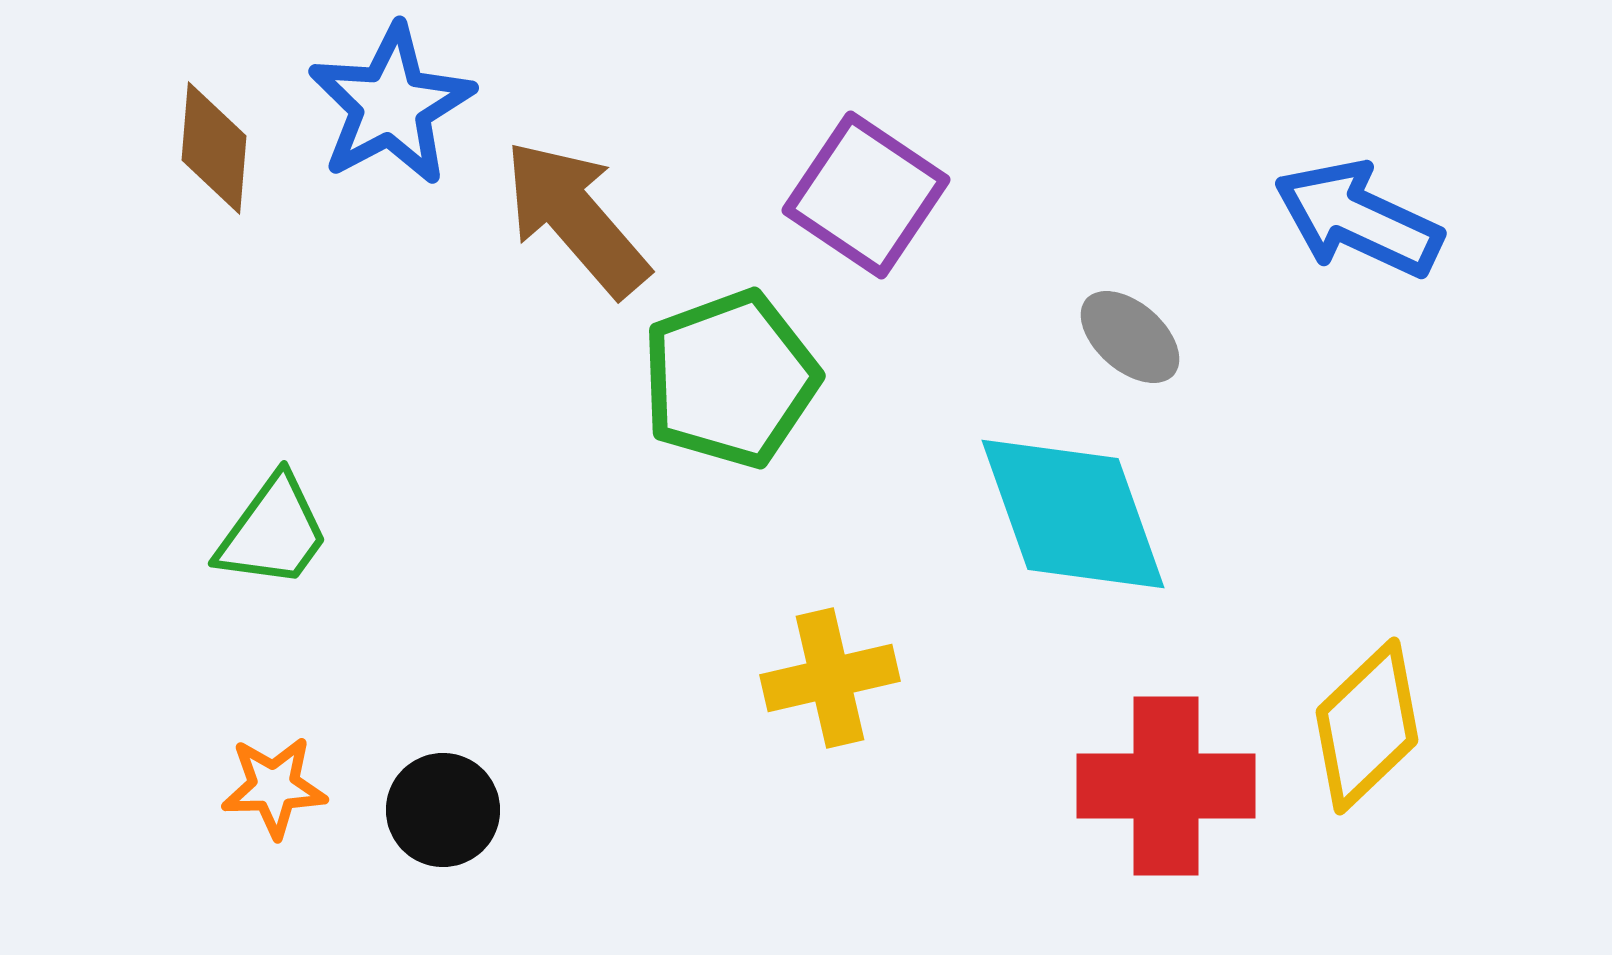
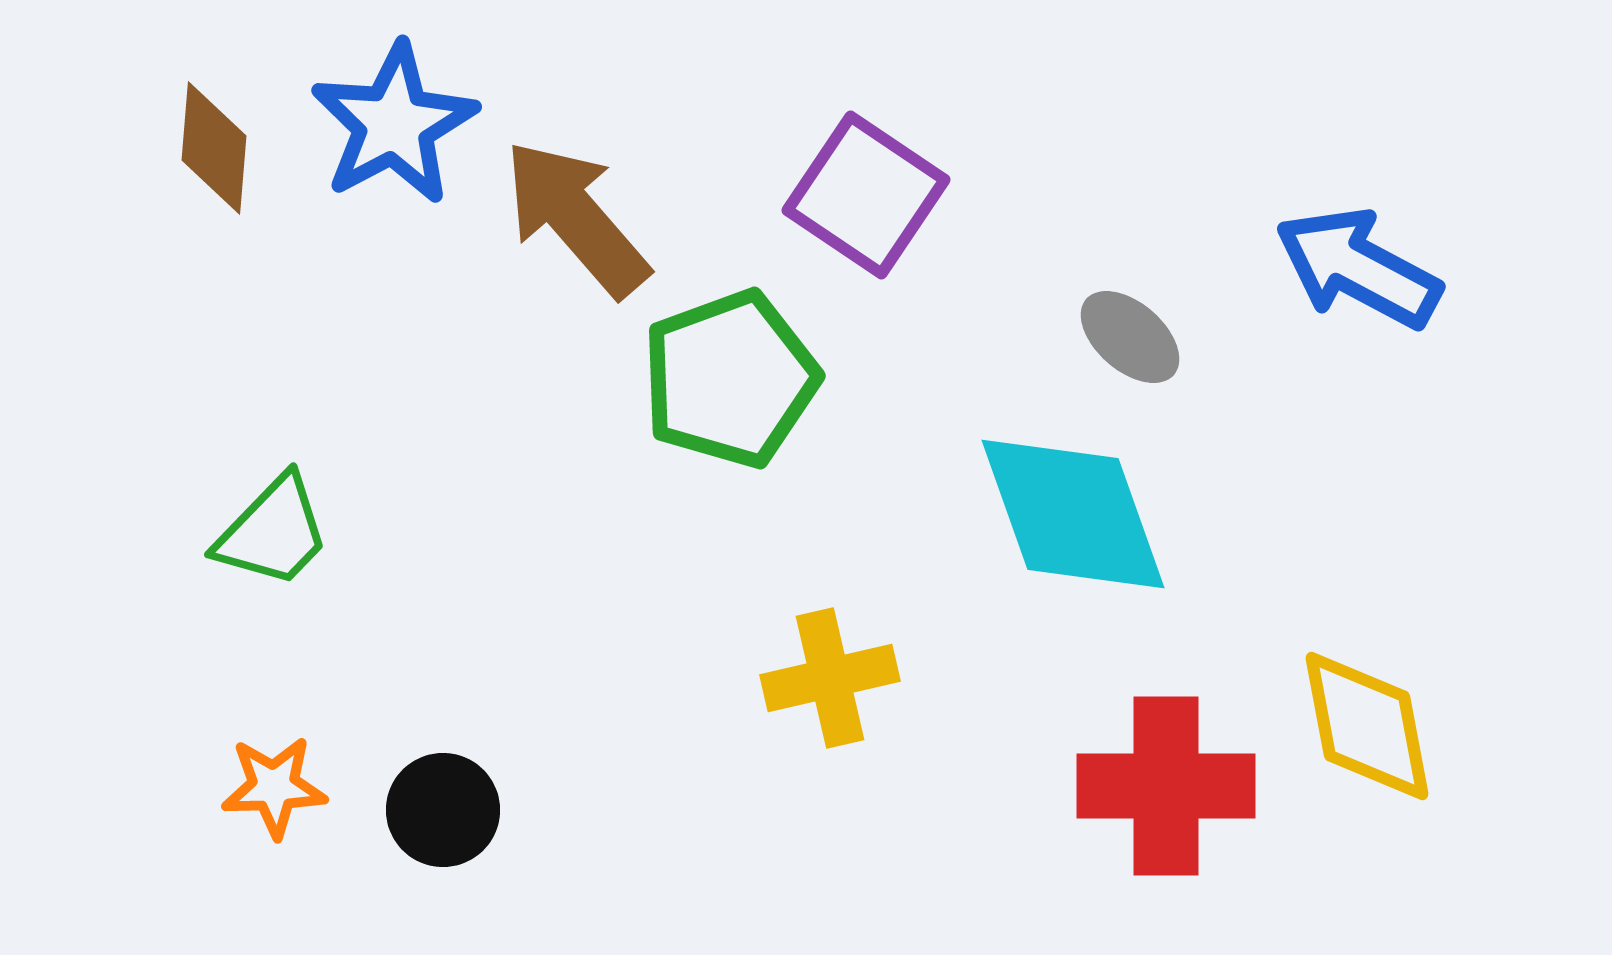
blue star: moved 3 px right, 19 px down
blue arrow: moved 49 px down; rotated 3 degrees clockwise
green trapezoid: rotated 8 degrees clockwise
yellow diamond: rotated 57 degrees counterclockwise
